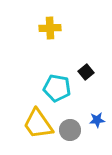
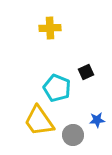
black square: rotated 14 degrees clockwise
cyan pentagon: rotated 12 degrees clockwise
yellow trapezoid: moved 1 px right, 3 px up
gray circle: moved 3 px right, 5 px down
